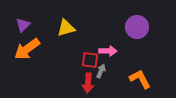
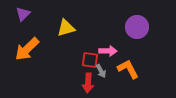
purple triangle: moved 11 px up
orange arrow: rotated 8 degrees counterclockwise
gray arrow: rotated 128 degrees clockwise
orange L-shape: moved 12 px left, 10 px up
